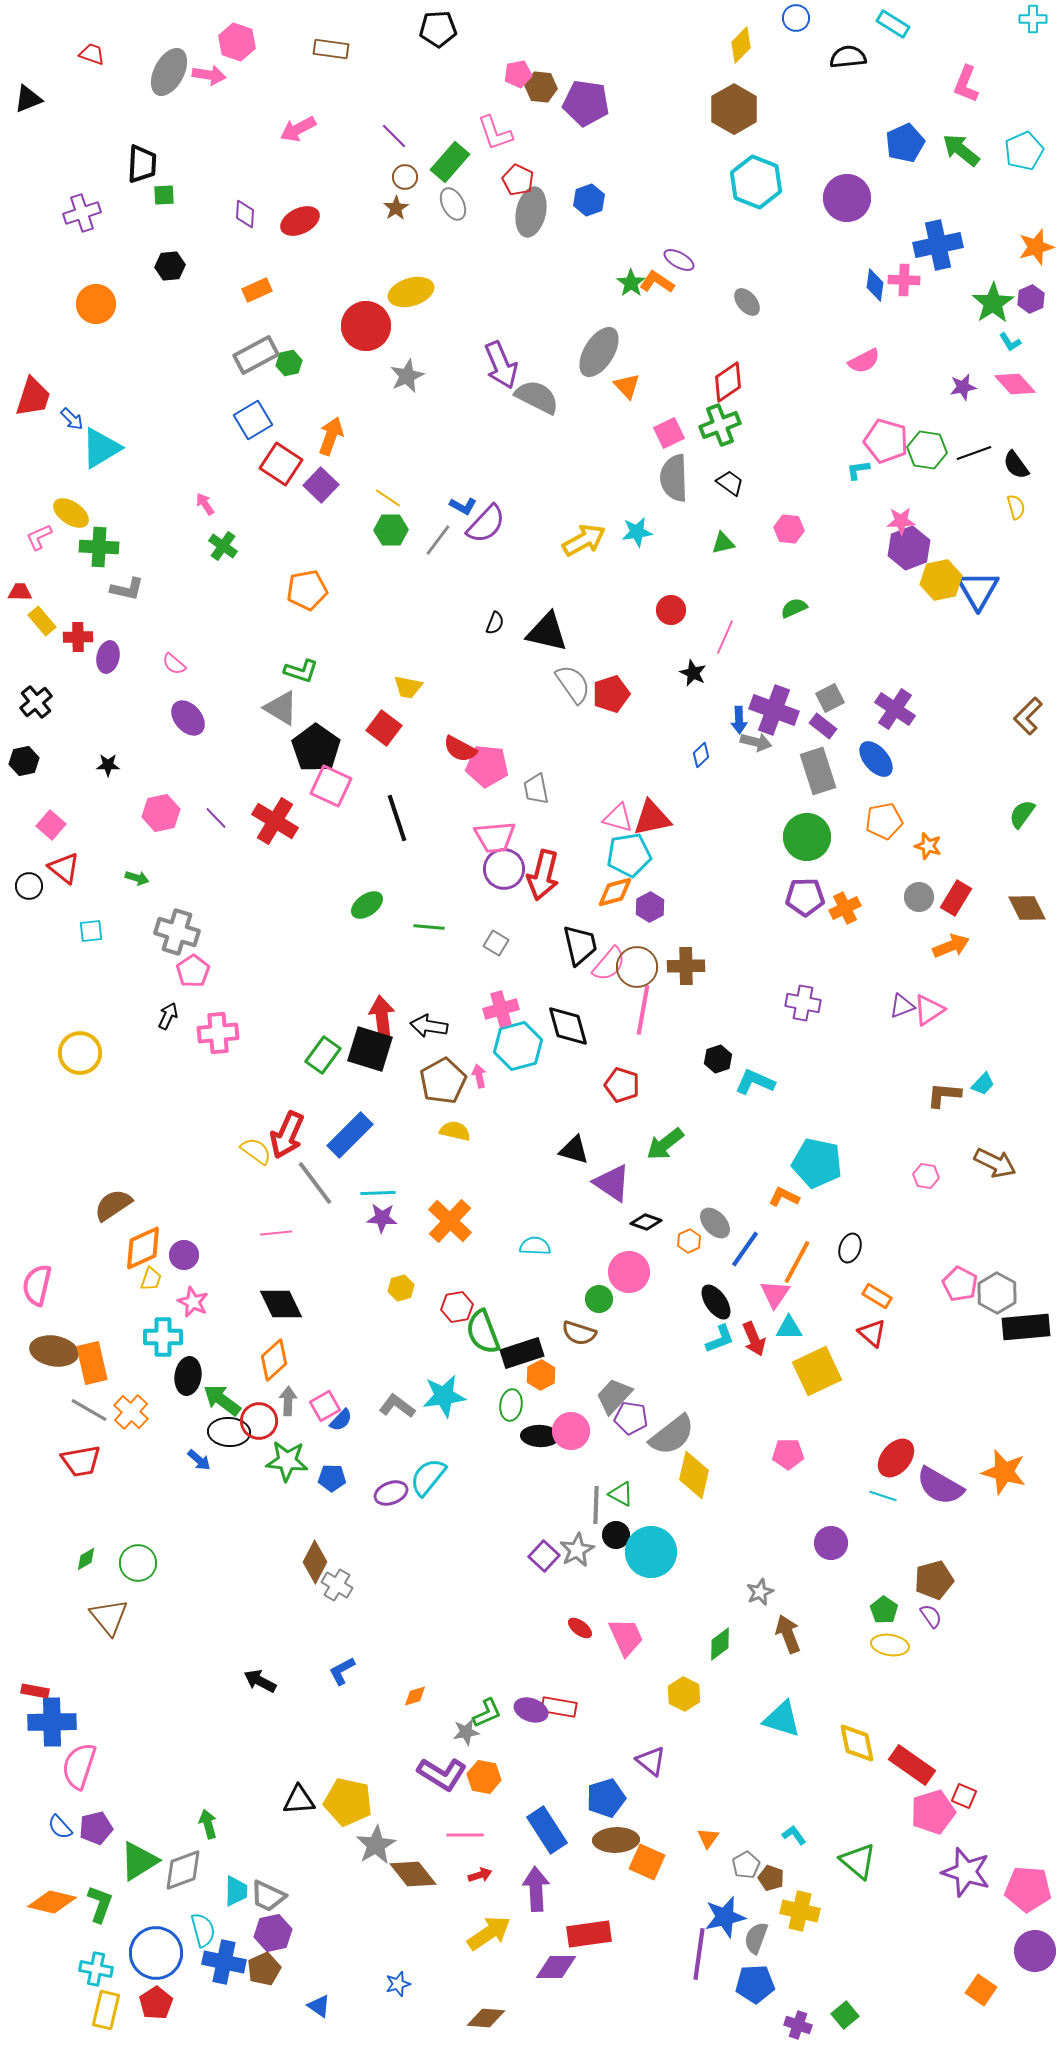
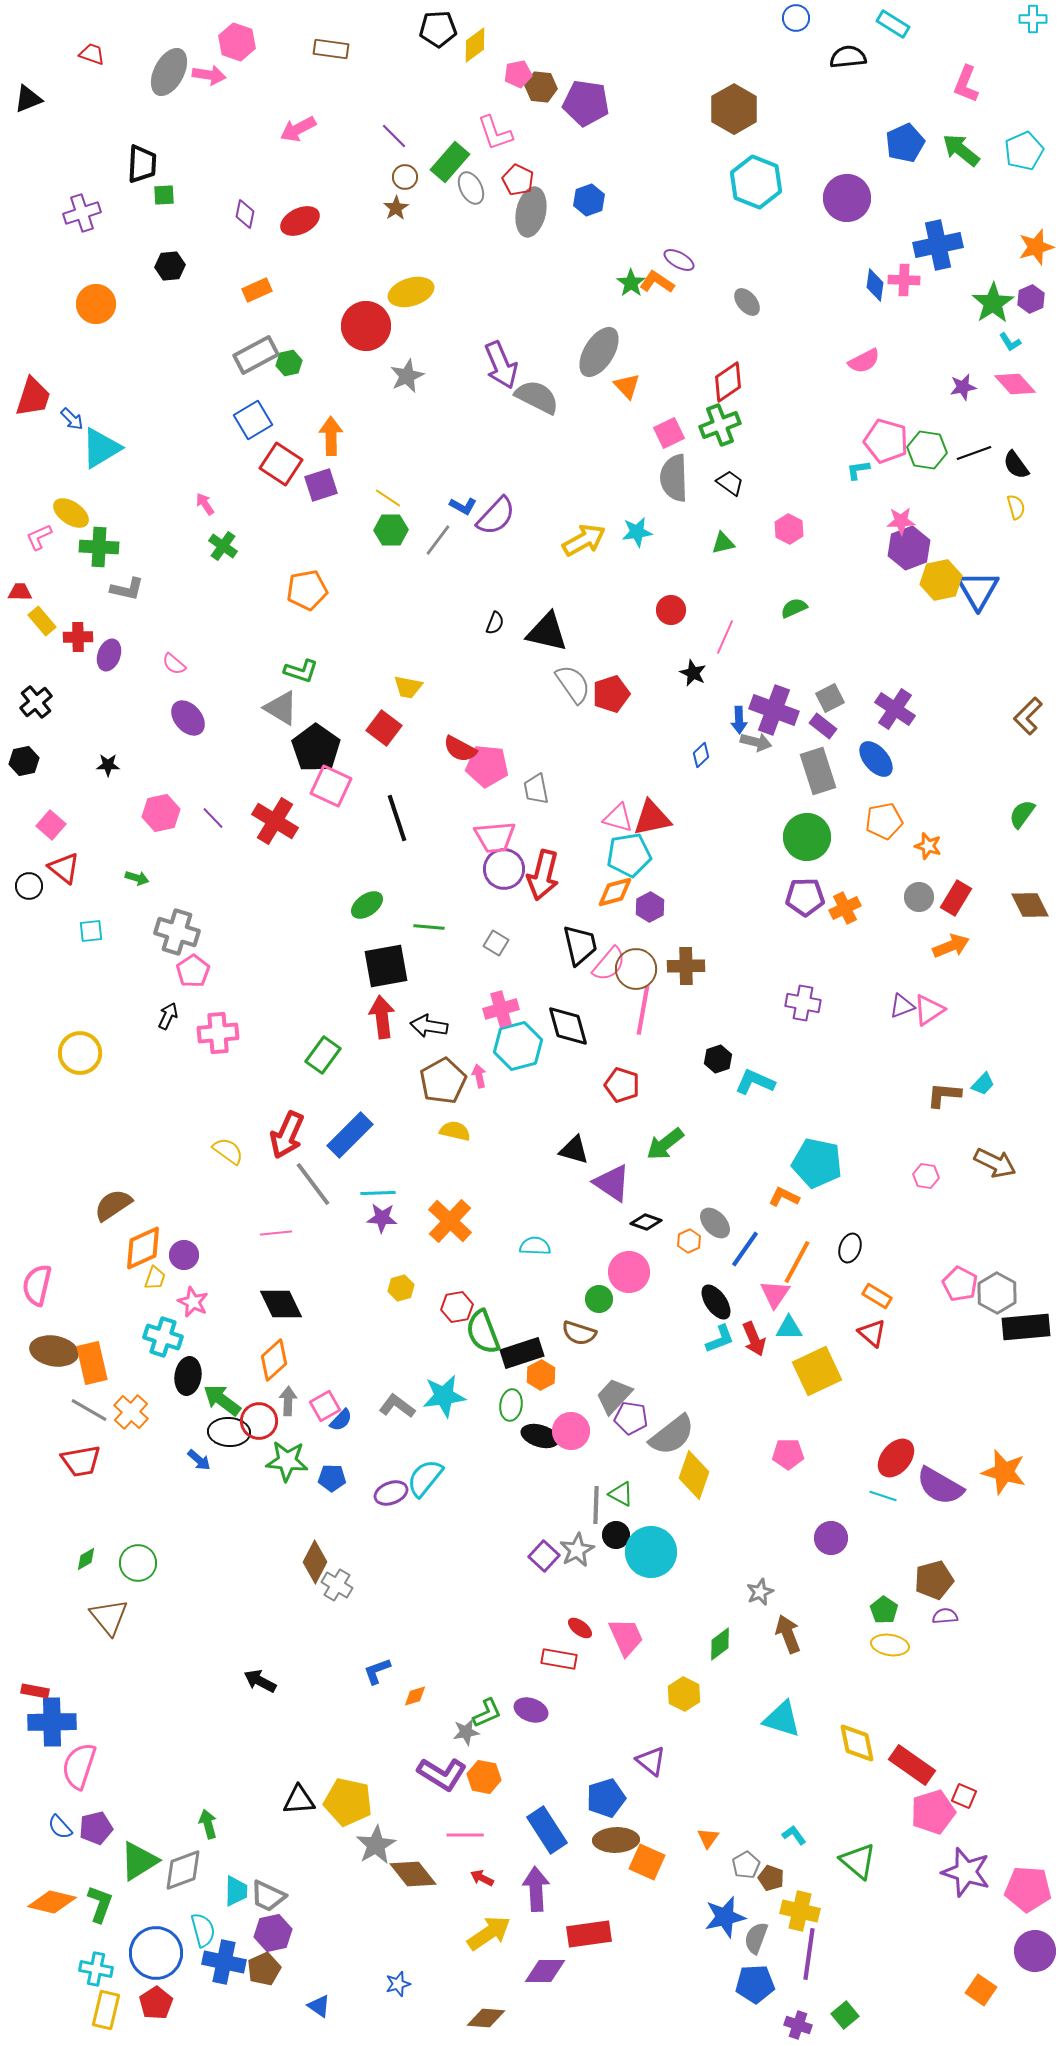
yellow diamond at (741, 45): moved 266 px left; rotated 9 degrees clockwise
gray ellipse at (453, 204): moved 18 px right, 16 px up
purple diamond at (245, 214): rotated 8 degrees clockwise
orange arrow at (331, 436): rotated 21 degrees counterclockwise
purple square at (321, 485): rotated 28 degrees clockwise
purple semicircle at (486, 524): moved 10 px right, 8 px up
pink hexagon at (789, 529): rotated 20 degrees clockwise
purple ellipse at (108, 657): moved 1 px right, 2 px up; rotated 8 degrees clockwise
purple line at (216, 818): moved 3 px left
brown diamond at (1027, 908): moved 3 px right, 3 px up
brown circle at (637, 967): moved 1 px left, 2 px down
black square at (370, 1049): moved 16 px right, 83 px up; rotated 27 degrees counterclockwise
yellow semicircle at (256, 1151): moved 28 px left
gray line at (315, 1183): moved 2 px left, 1 px down
yellow trapezoid at (151, 1279): moved 4 px right, 1 px up
cyan cross at (163, 1337): rotated 18 degrees clockwise
black ellipse at (540, 1436): rotated 15 degrees clockwise
yellow diamond at (694, 1475): rotated 6 degrees clockwise
cyan semicircle at (428, 1477): moved 3 px left, 1 px down
purple circle at (831, 1543): moved 5 px up
purple semicircle at (931, 1616): moved 14 px right; rotated 60 degrees counterclockwise
blue L-shape at (342, 1671): moved 35 px right; rotated 8 degrees clockwise
red rectangle at (559, 1707): moved 48 px up
red arrow at (480, 1875): moved 2 px right, 3 px down; rotated 135 degrees counterclockwise
purple line at (699, 1954): moved 110 px right
purple diamond at (556, 1967): moved 11 px left, 4 px down
